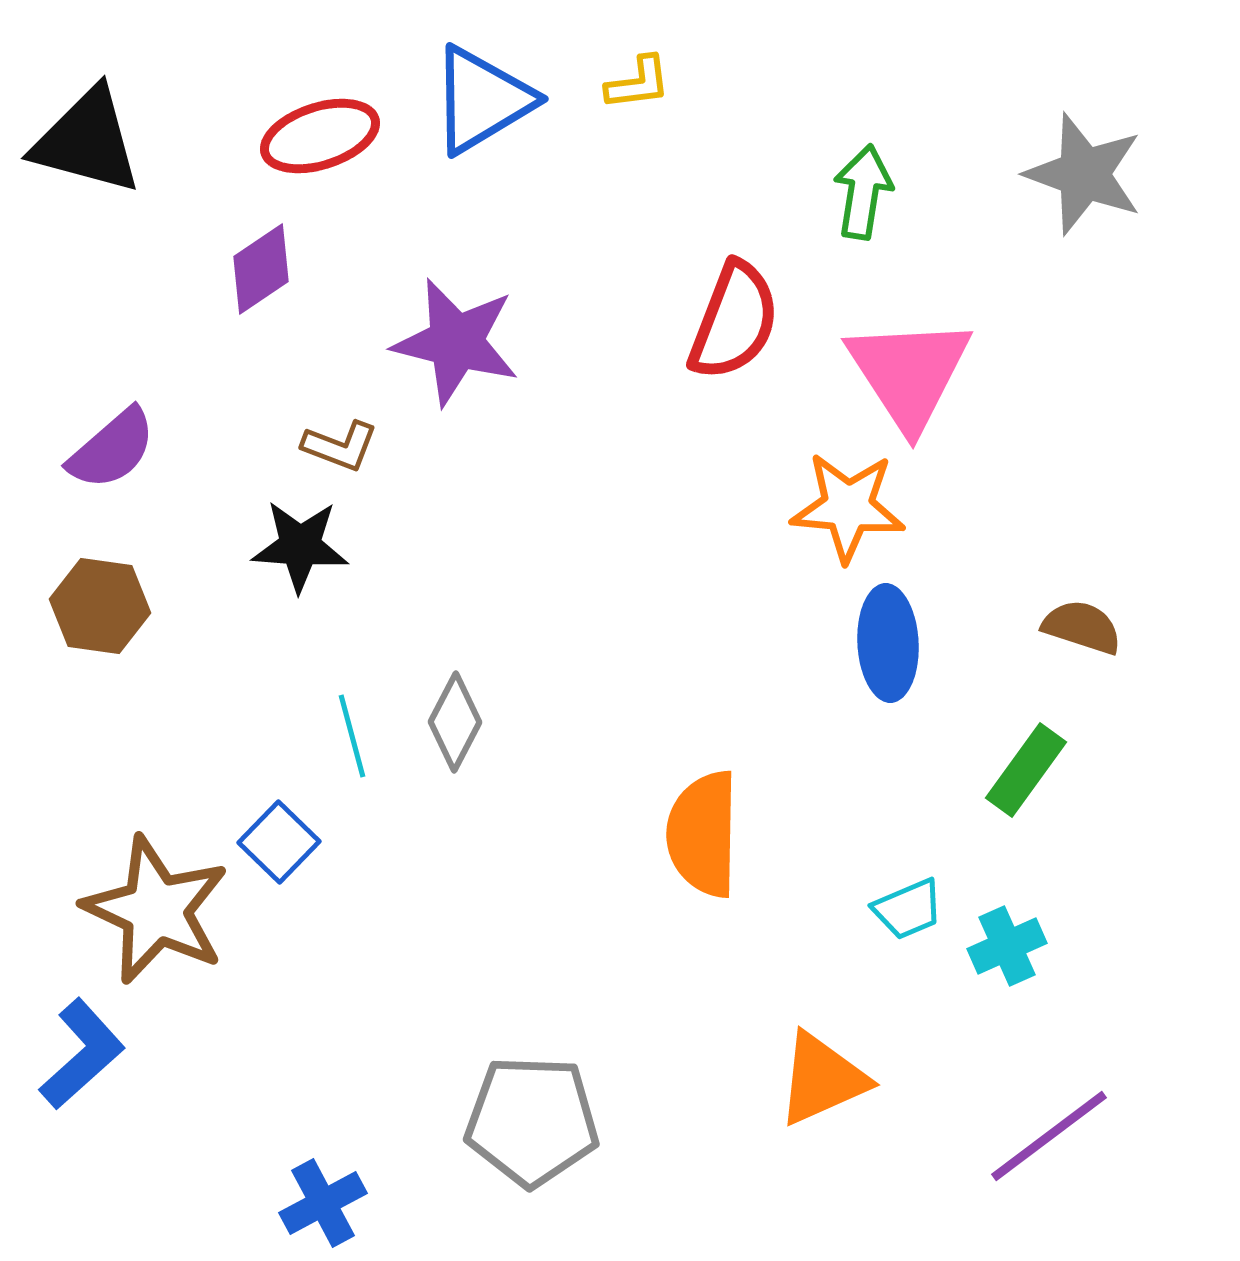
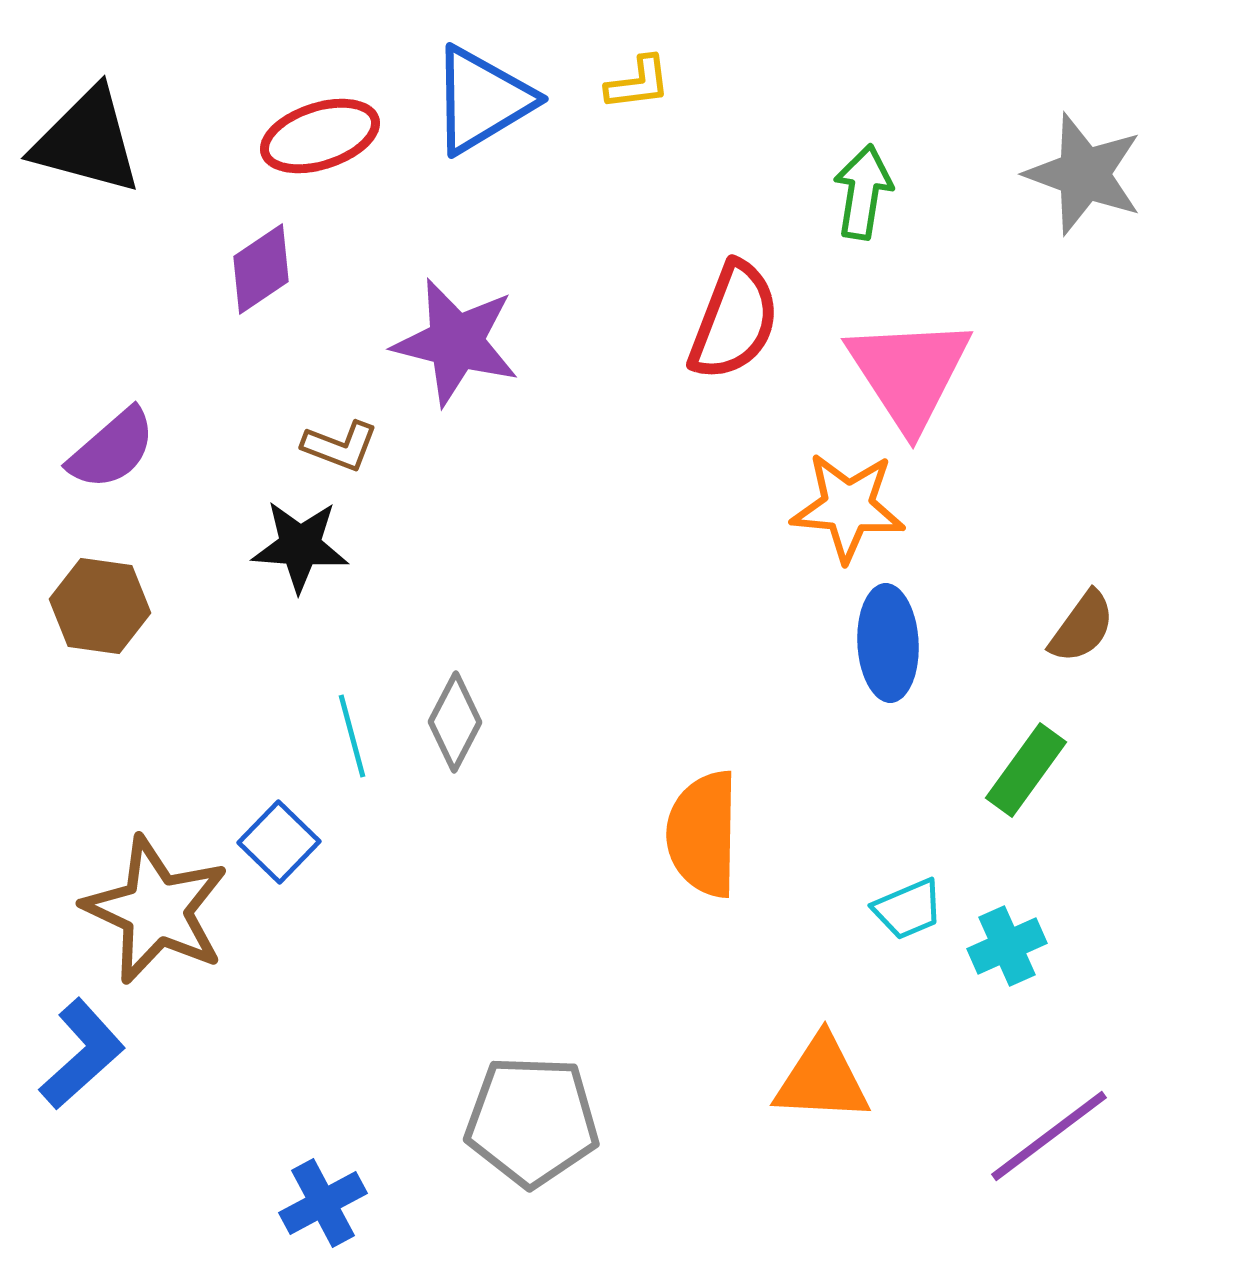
brown semicircle: rotated 108 degrees clockwise
orange triangle: rotated 27 degrees clockwise
